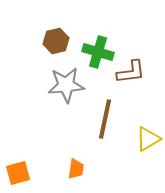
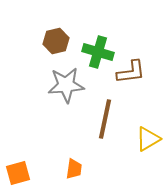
orange trapezoid: moved 2 px left
